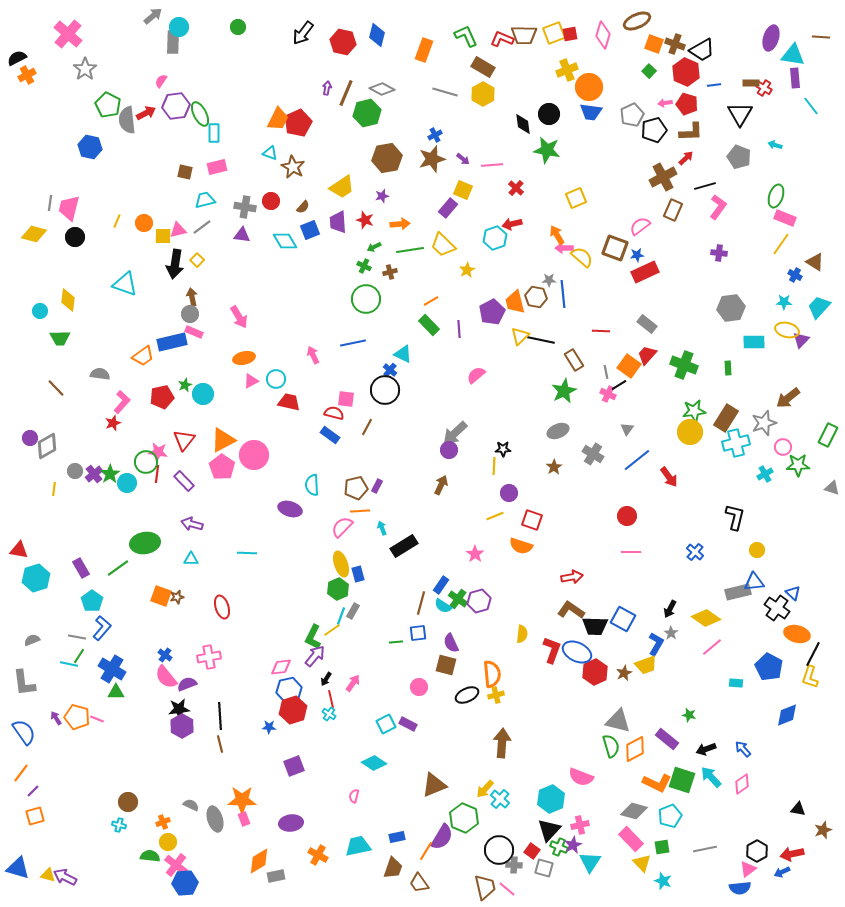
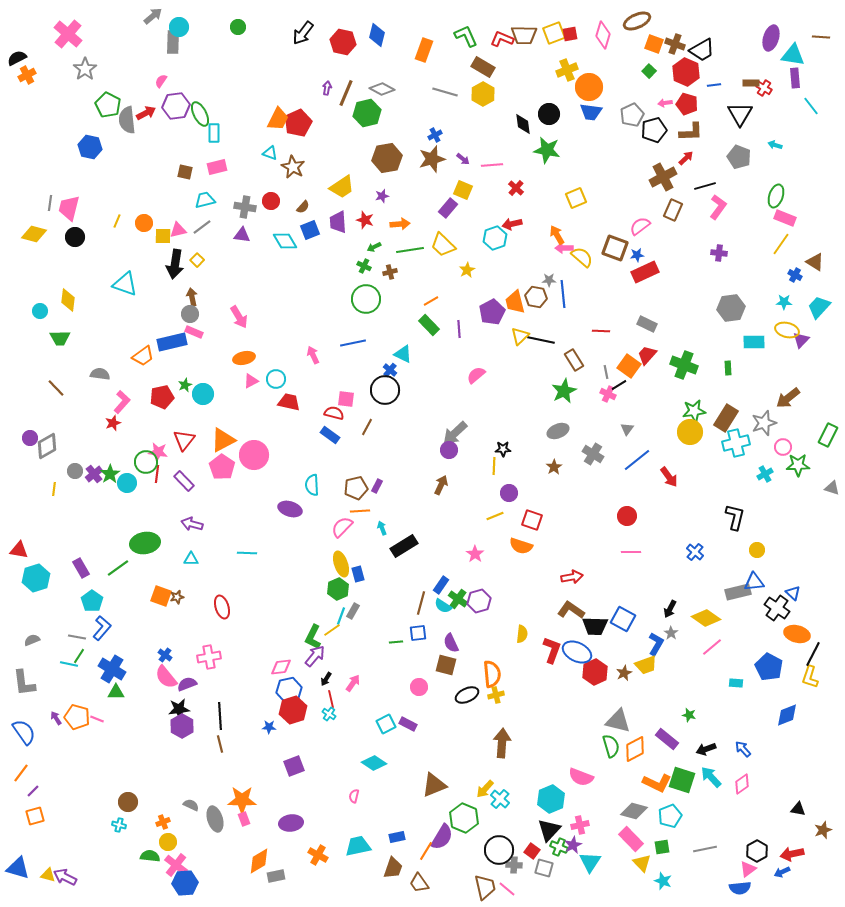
gray rectangle at (647, 324): rotated 12 degrees counterclockwise
